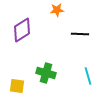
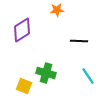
black line: moved 1 px left, 7 px down
cyan line: rotated 18 degrees counterclockwise
yellow square: moved 7 px right; rotated 14 degrees clockwise
